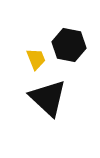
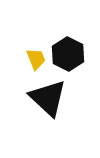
black hexagon: moved 1 px left, 9 px down; rotated 16 degrees clockwise
